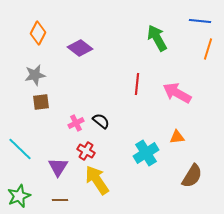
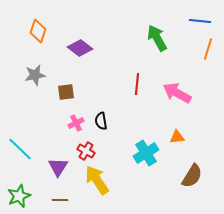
orange diamond: moved 2 px up; rotated 10 degrees counterclockwise
brown square: moved 25 px right, 10 px up
black semicircle: rotated 138 degrees counterclockwise
